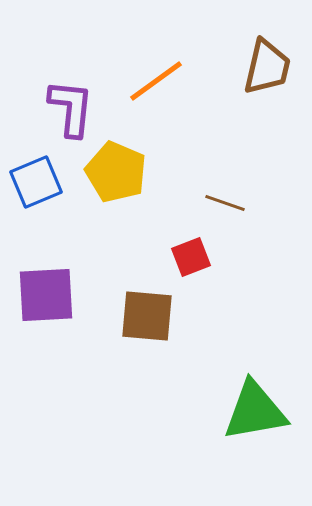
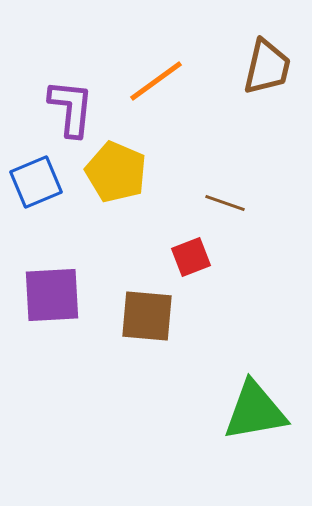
purple square: moved 6 px right
